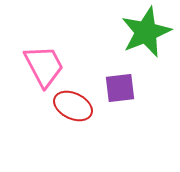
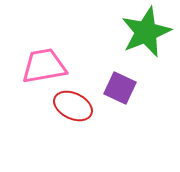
pink trapezoid: rotated 72 degrees counterclockwise
purple square: rotated 32 degrees clockwise
